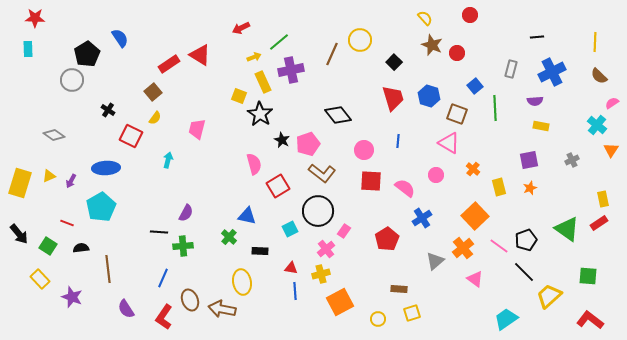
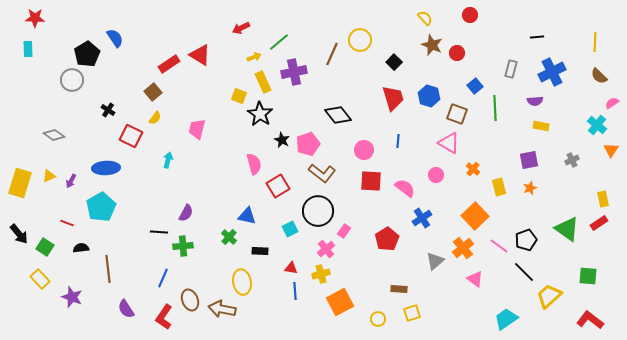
blue semicircle at (120, 38): moved 5 px left
purple cross at (291, 70): moved 3 px right, 2 px down
green square at (48, 246): moved 3 px left, 1 px down
